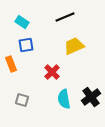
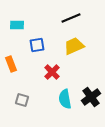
black line: moved 6 px right, 1 px down
cyan rectangle: moved 5 px left, 3 px down; rotated 32 degrees counterclockwise
blue square: moved 11 px right
cyan semicircle: moved 1 px right
